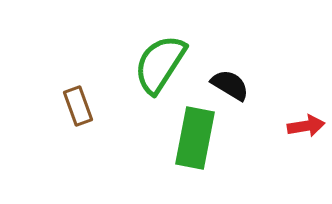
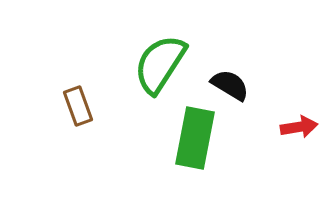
red arrow: moved 7 px left, 1 px down
